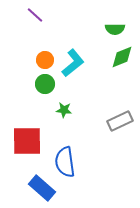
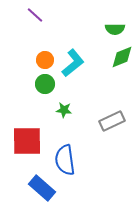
gray rectangle: moved 8 px left
blue semicircle: moved 2 px up
